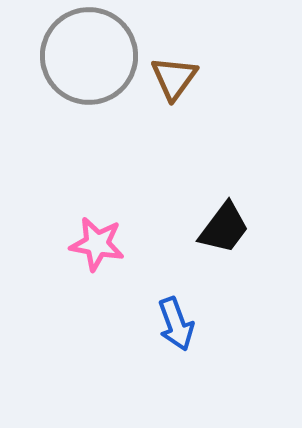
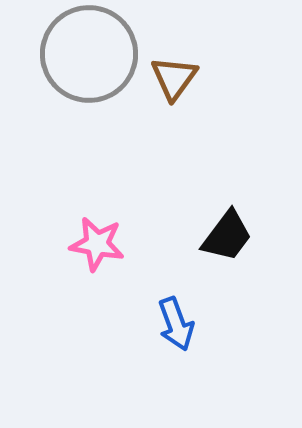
gray circle: moved 2 px up
black trapezoid: moved 3 px right, 8 px down
